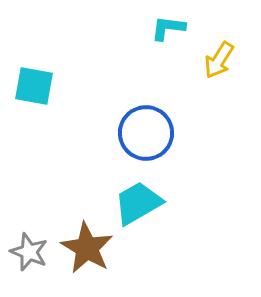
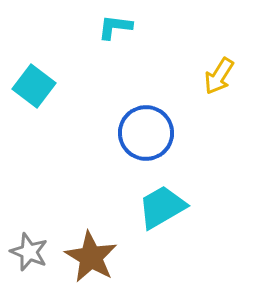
cyan L-shape: moved 53 px left, 1 px up
yellow arrow: moved 16 px down
cyan square: rotated 27 degrees clockwise
cyan trapezoid: moved 24 px right, 4 px down
brown star: moved 4 px right, 9 px down
